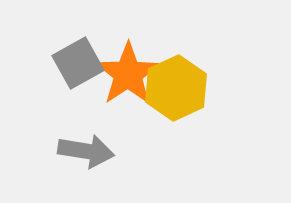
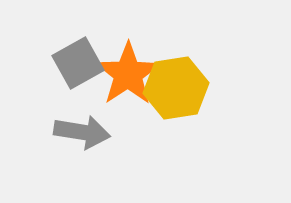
yellow hexagon: rotated 16 degrees clockwise
gray arrow: moved 4 px left, 19 px up
